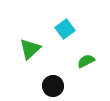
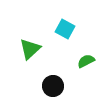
cyan square: rotated 24 degrees counterclockwise
